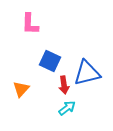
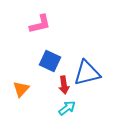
pink L-shape: moved 10 px right; rotated 105 degrees counterclockwise
